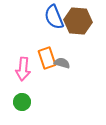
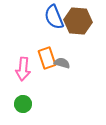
green circle: moved 1 px right, 2 px down
